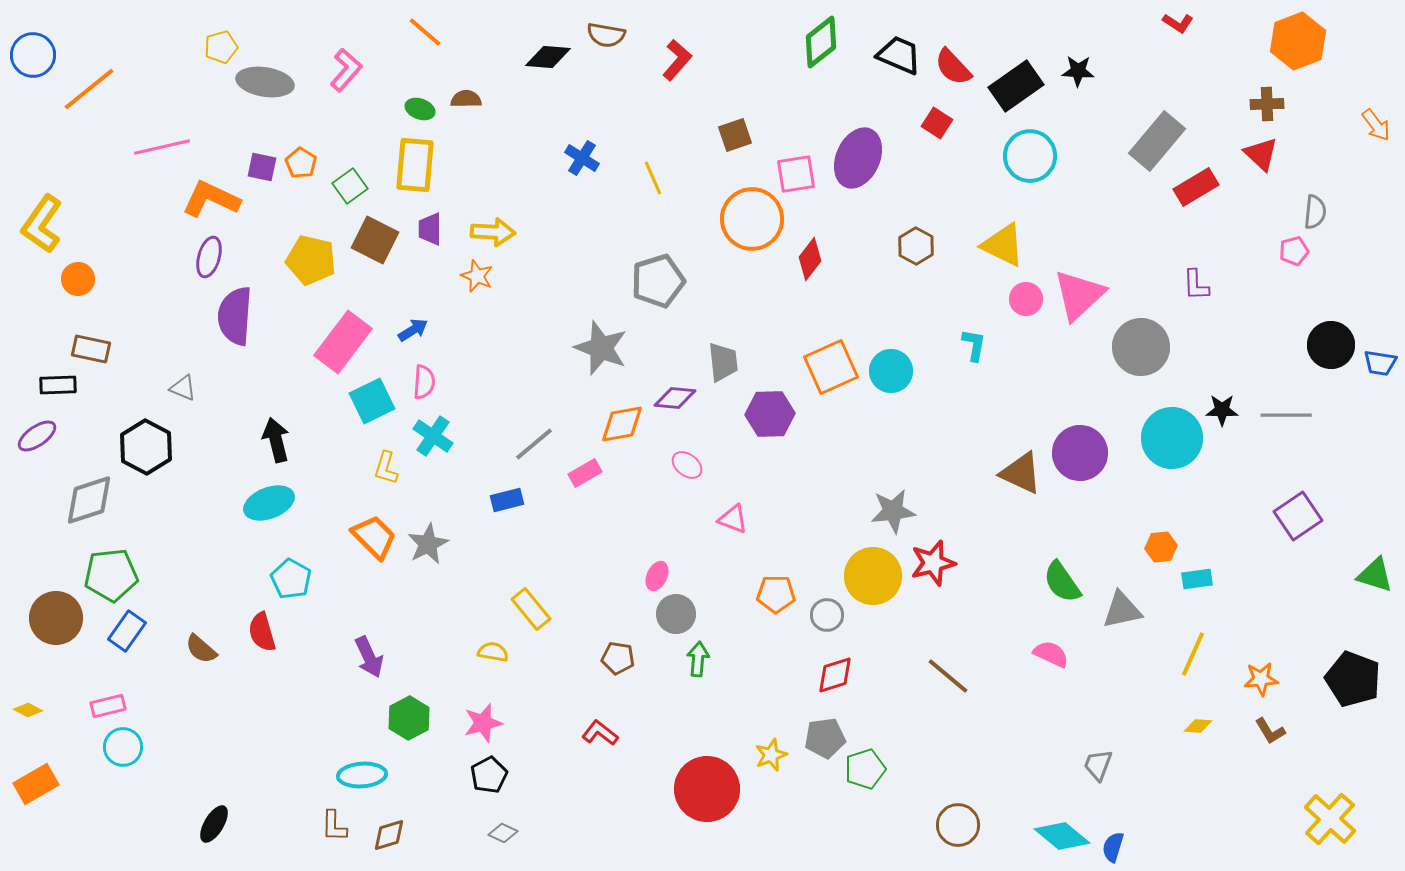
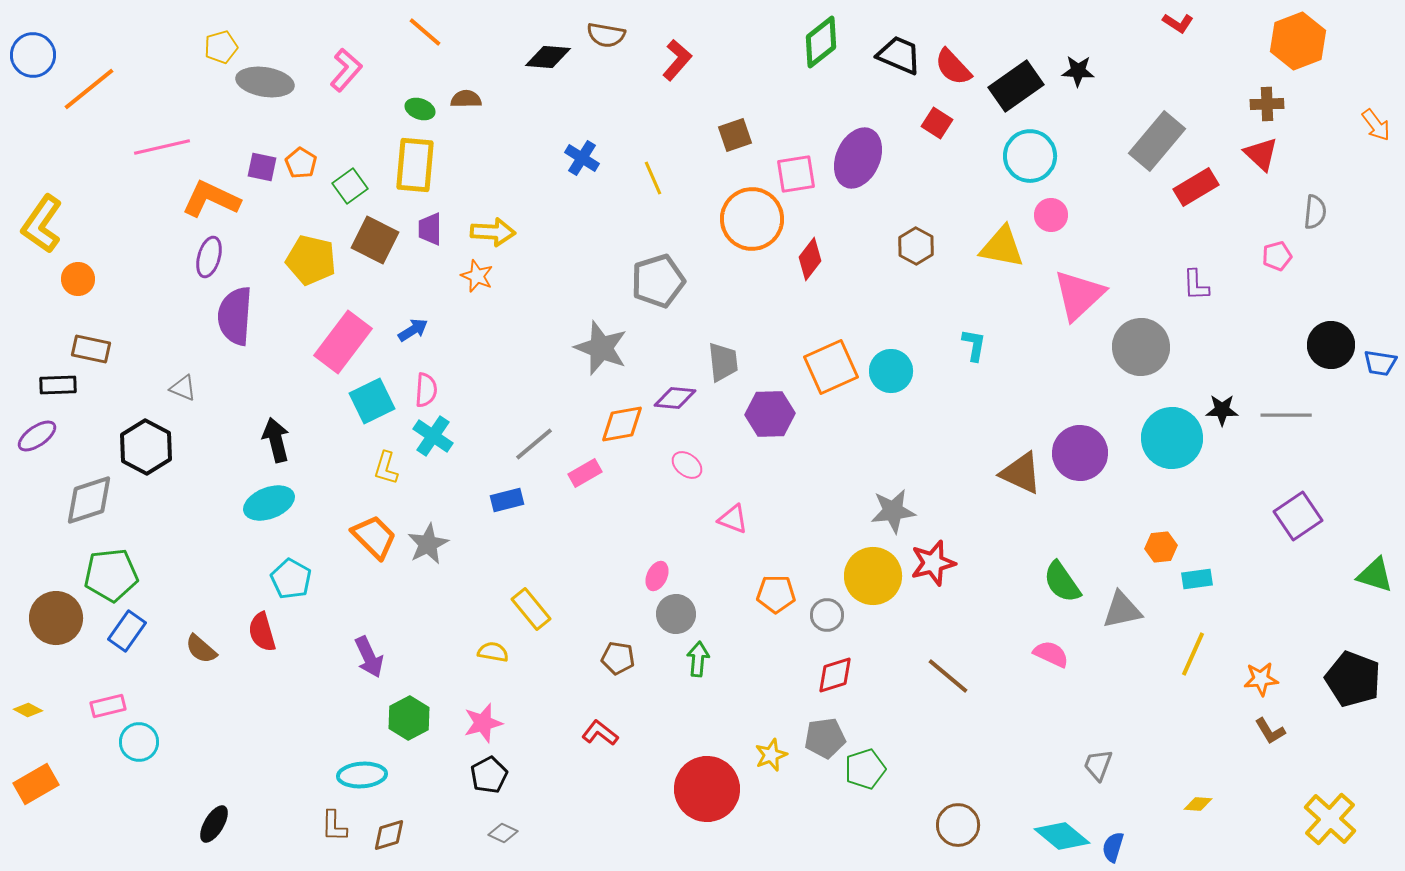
yellow triangle at (1003, 245): moved 1 px left, 2 px down; rotated 15 degrees counterclockwise
pink pentagon at (1294, 251): moved 17 px left, 5 px down
pink circle at (1026, 299): moved 25 px right, 84 px up
pink semicircle at (424, 382): moved 2 px right, 8 px down
yellow diamond at (1198, 726): moved 78 px down
cyan circle at (123, 747): moved 16 px right, 5 px up
